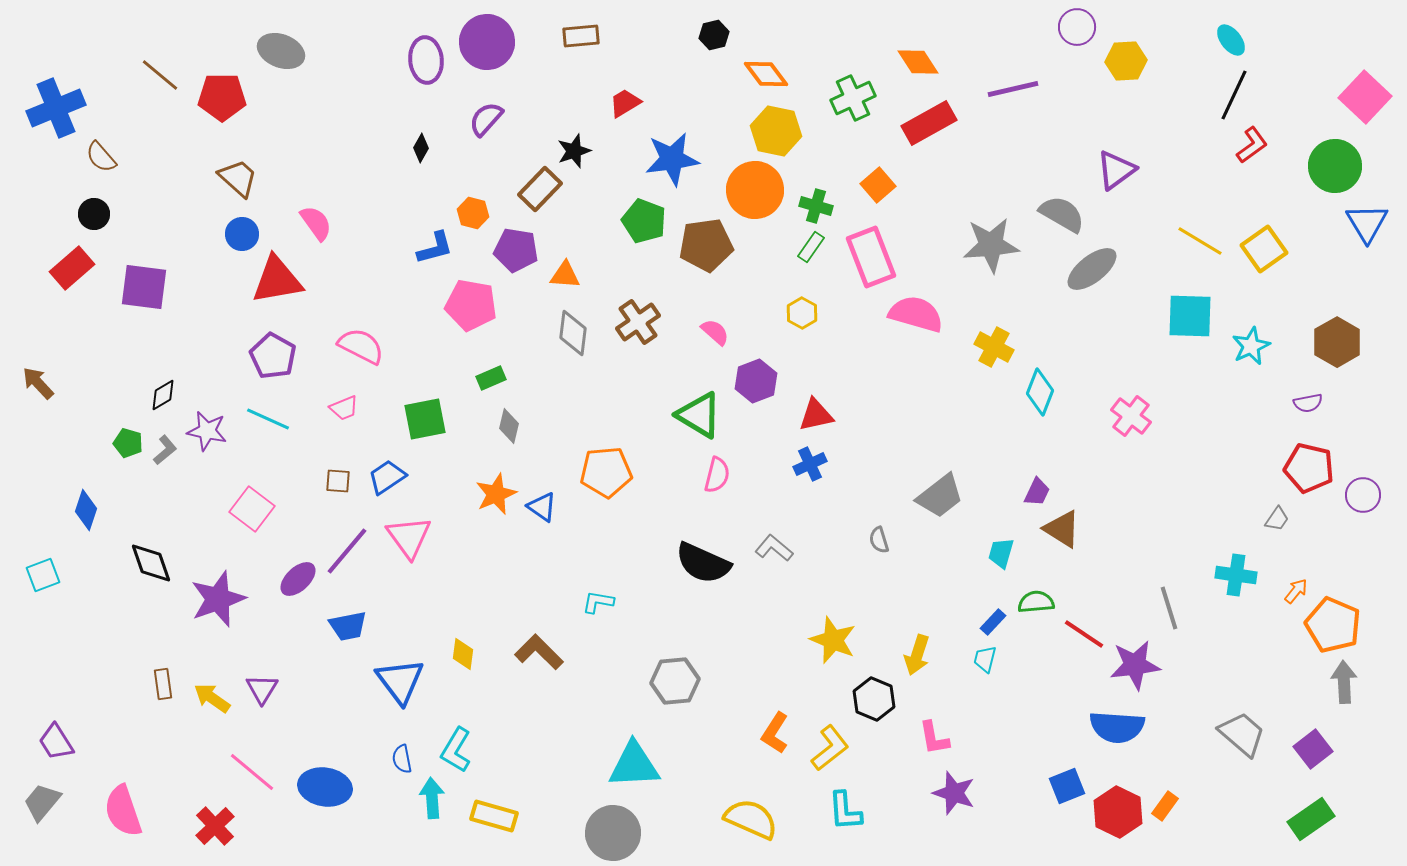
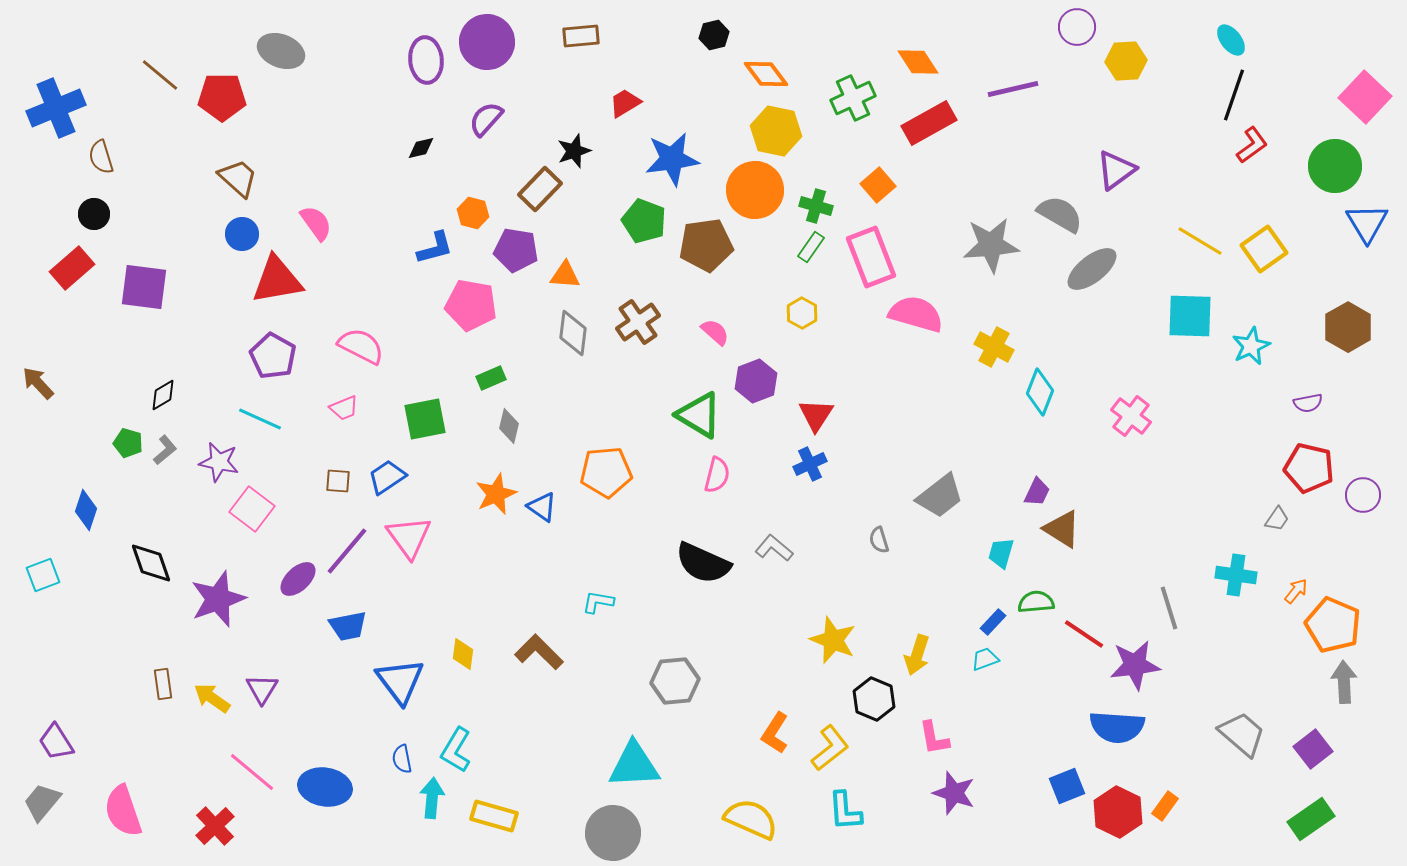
black line at (1234, 95): rotated 6 degrees counterclockwise
black diamond at (421, 148): rotated 48 degrees clockwise
brown semicircle at (101, 157): rotated 24 degrees clockwise
gray semicircle at (1062, 214): moved 2 px left
brown hexagon at (1337, 342): moved 11 px right, 15 px up
red triangle at (816, 415): rotated 45 degrees counterclockwise
cyan line at (268, 419): moved 8 px left
purple star at (207, 431): moved 12 px right, 31 px down
cyan trapezoid at (985, 659): rotated 56 degrees clockwise
cyan arrow at (432, 798): rotated 9 degrees clockwise
